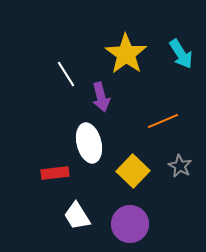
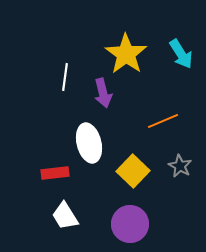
white line: moved 1 px left, 3 px down; rotated 40 degrees clockwise
purple arrow: moved 2 px right, 4 px up
white trapezoid: moved 12 px left
